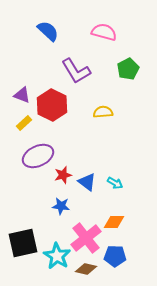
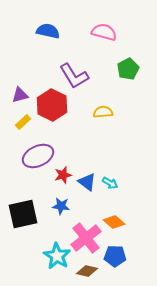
blue semicircle: rotated 30 degrees counterclockwise
purple L-shape: moved 2 px left, 5 px down
purple triangle: moved 2 px left; rotated 36 degrees counterclockwise
yellow rectangle: moved 1 px left, 1 px up
cyan arrow: moved 5 px left
orange diamond: rotated 40 degrees clockwise
black square: moved 29 px up
brown diamond: moved 1 px right, 2 px down
